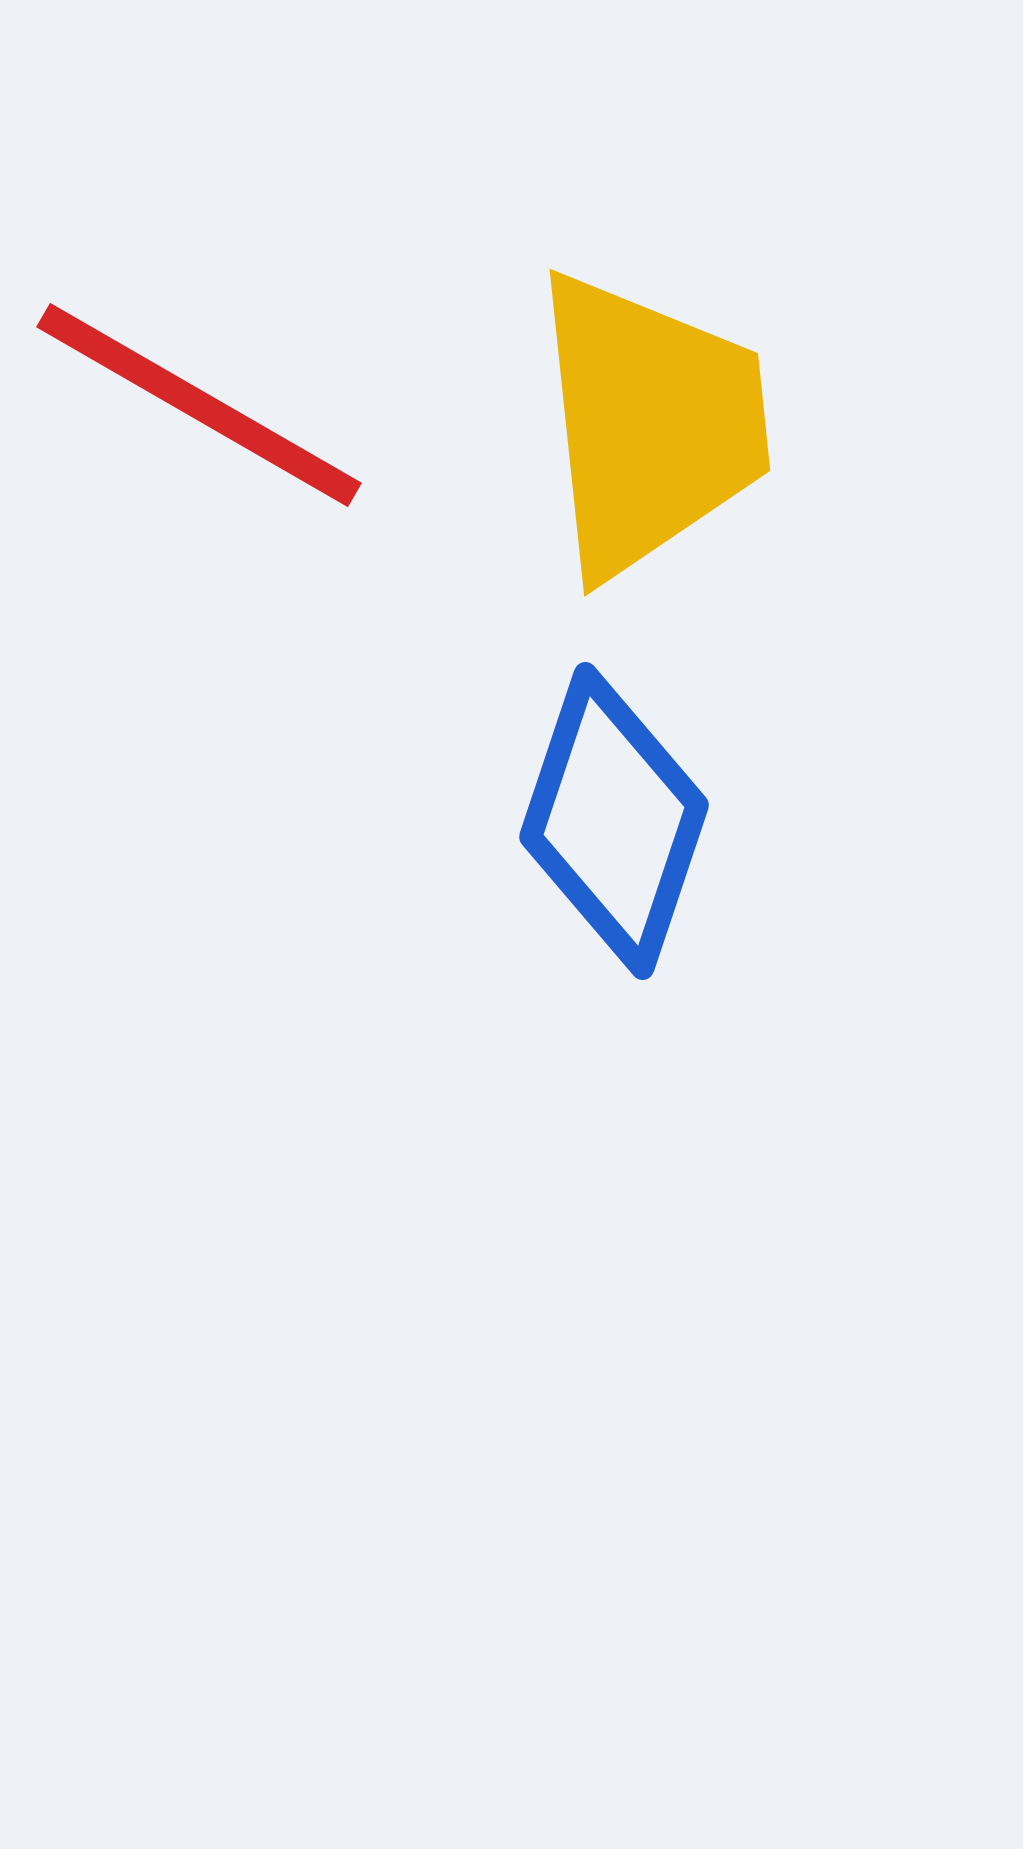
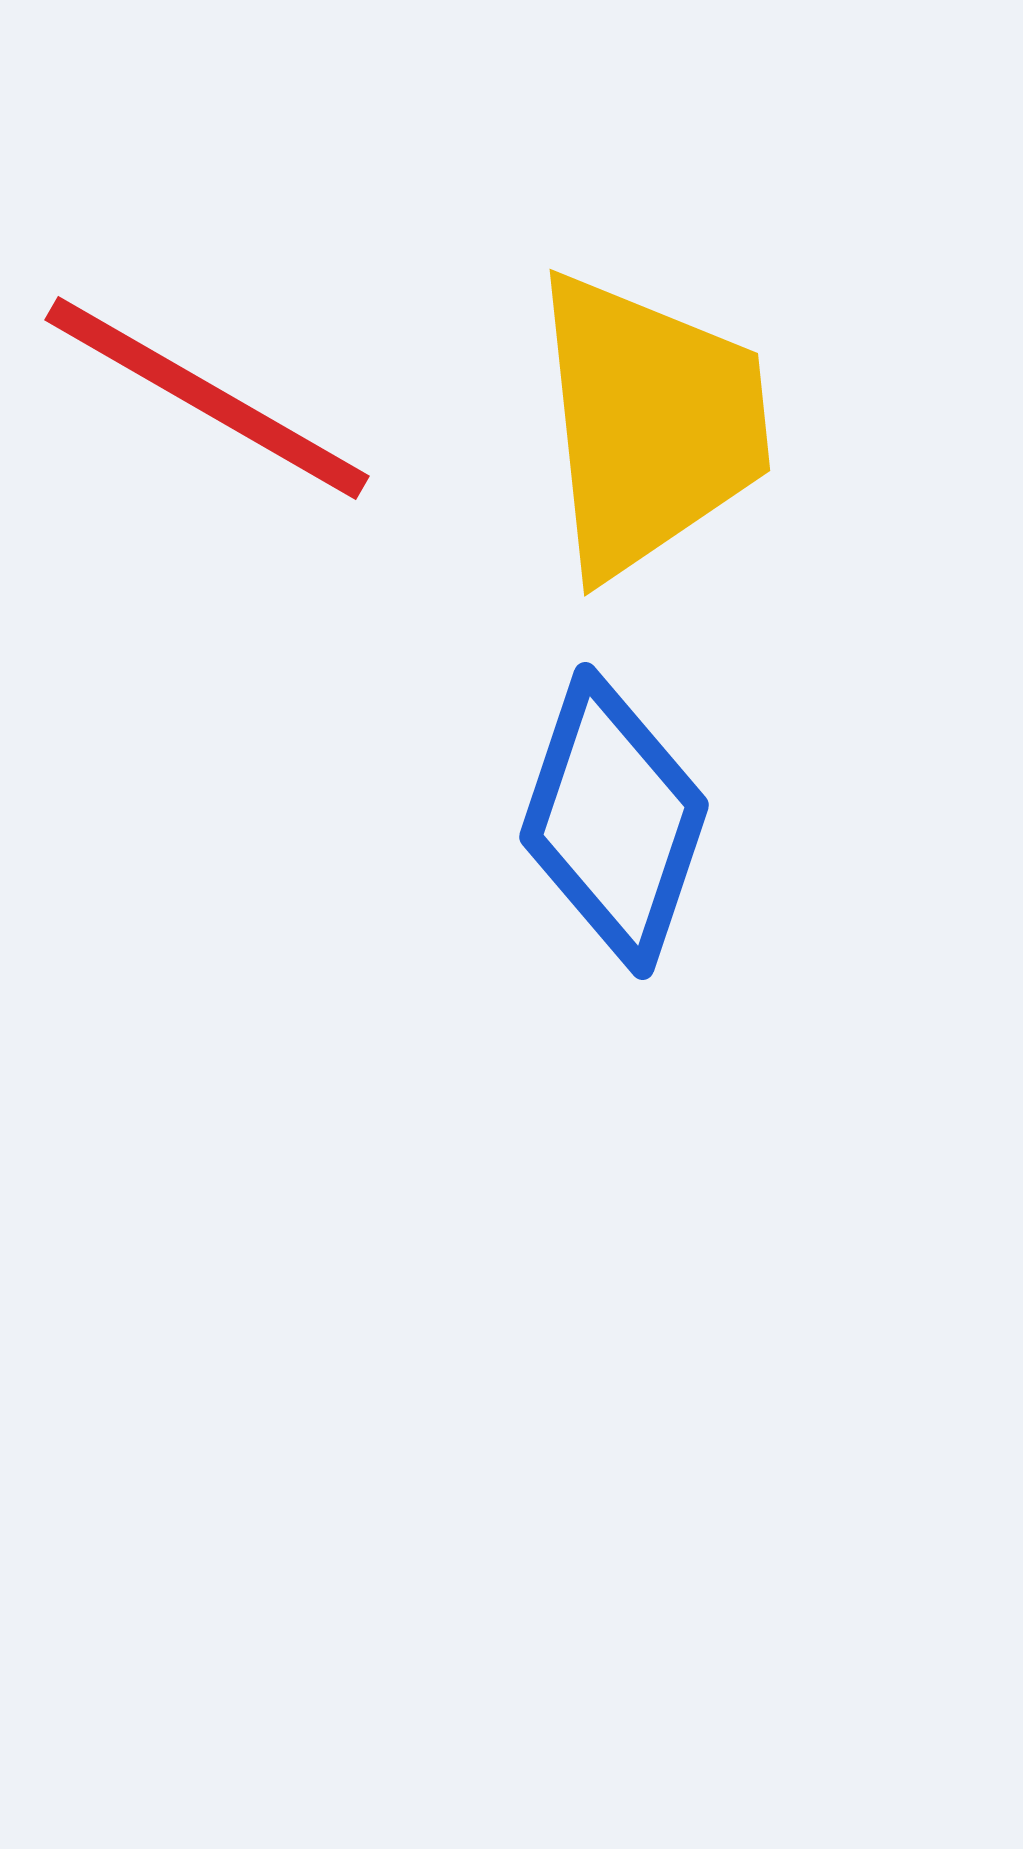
red line: moved 8 px right, 7 px up
